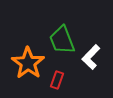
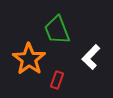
green trapezoid: moved 5 px left, 10 px up
orange star: moved 1 px right, 4 px up
